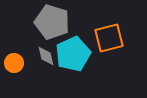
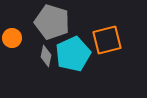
orange square: moved 2 px left, 2 px down
gray diamond: rotated 25 degrees clockwise
orange circle: moved 2 px left, 25 px up
